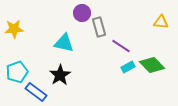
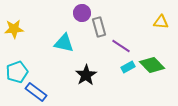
black star: moved 26 px right
